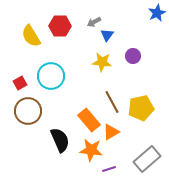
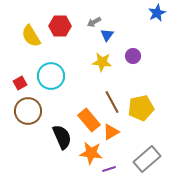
black semicircle: moved 2 px right, 3 px up
orange star: moved 3 px down
